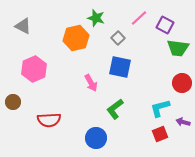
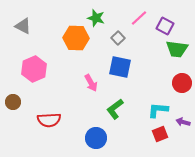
purple square: moved 1 px down
orange hexagon: rotated 15 degrees clockwise
green trapezoid: moved 1 px left, 1 px down
cyan L-shape: moved 2 px left, 2 px down; rotated 20 degrees clockwise
